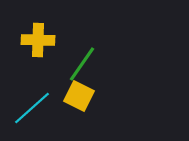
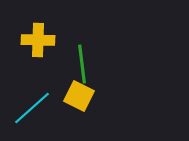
green line: rotated 42 degrees counterclockwise
